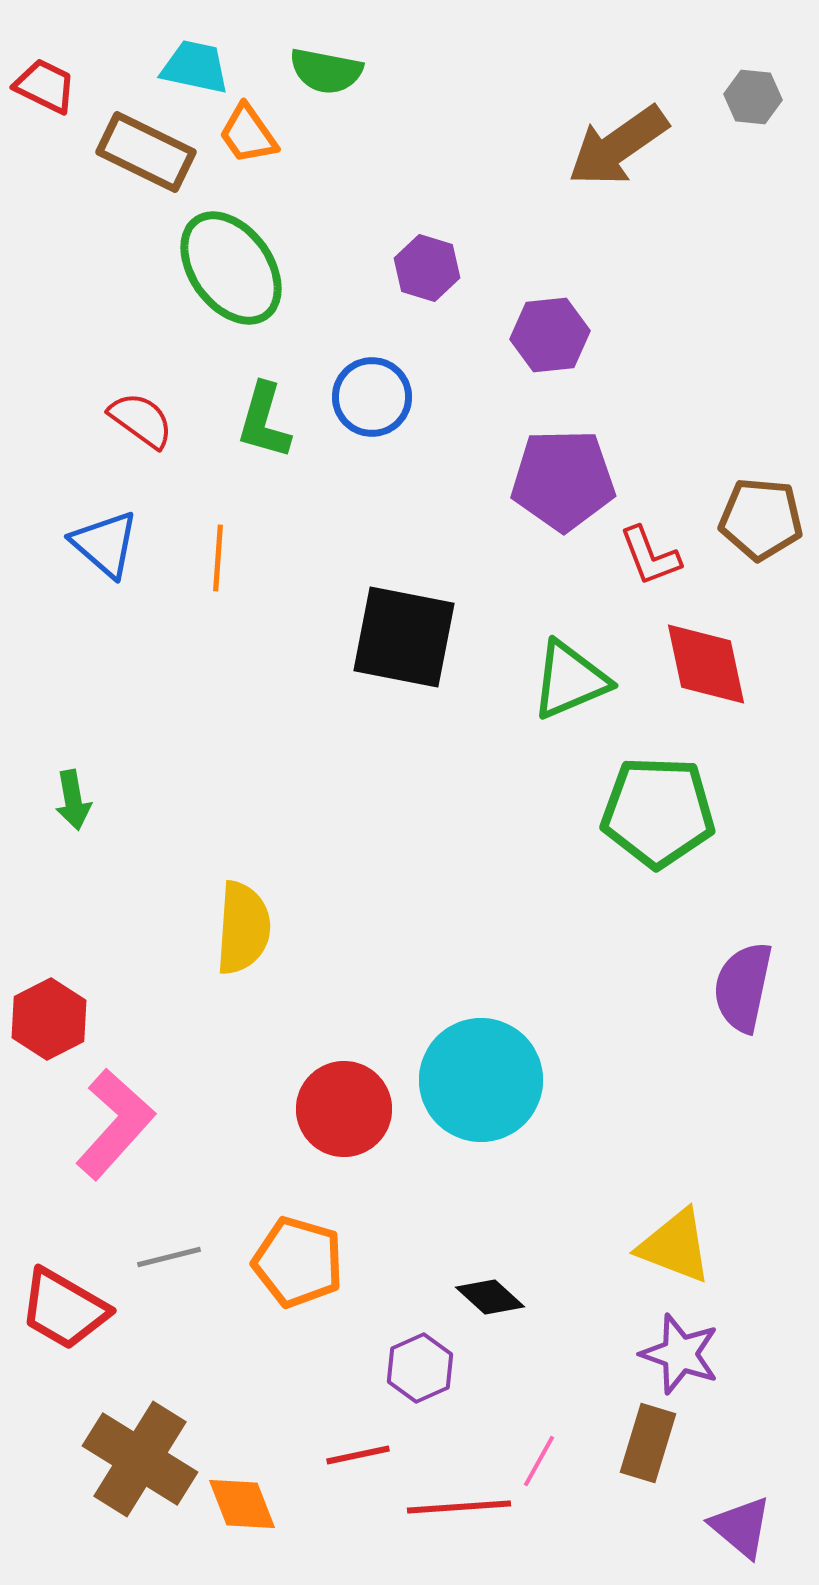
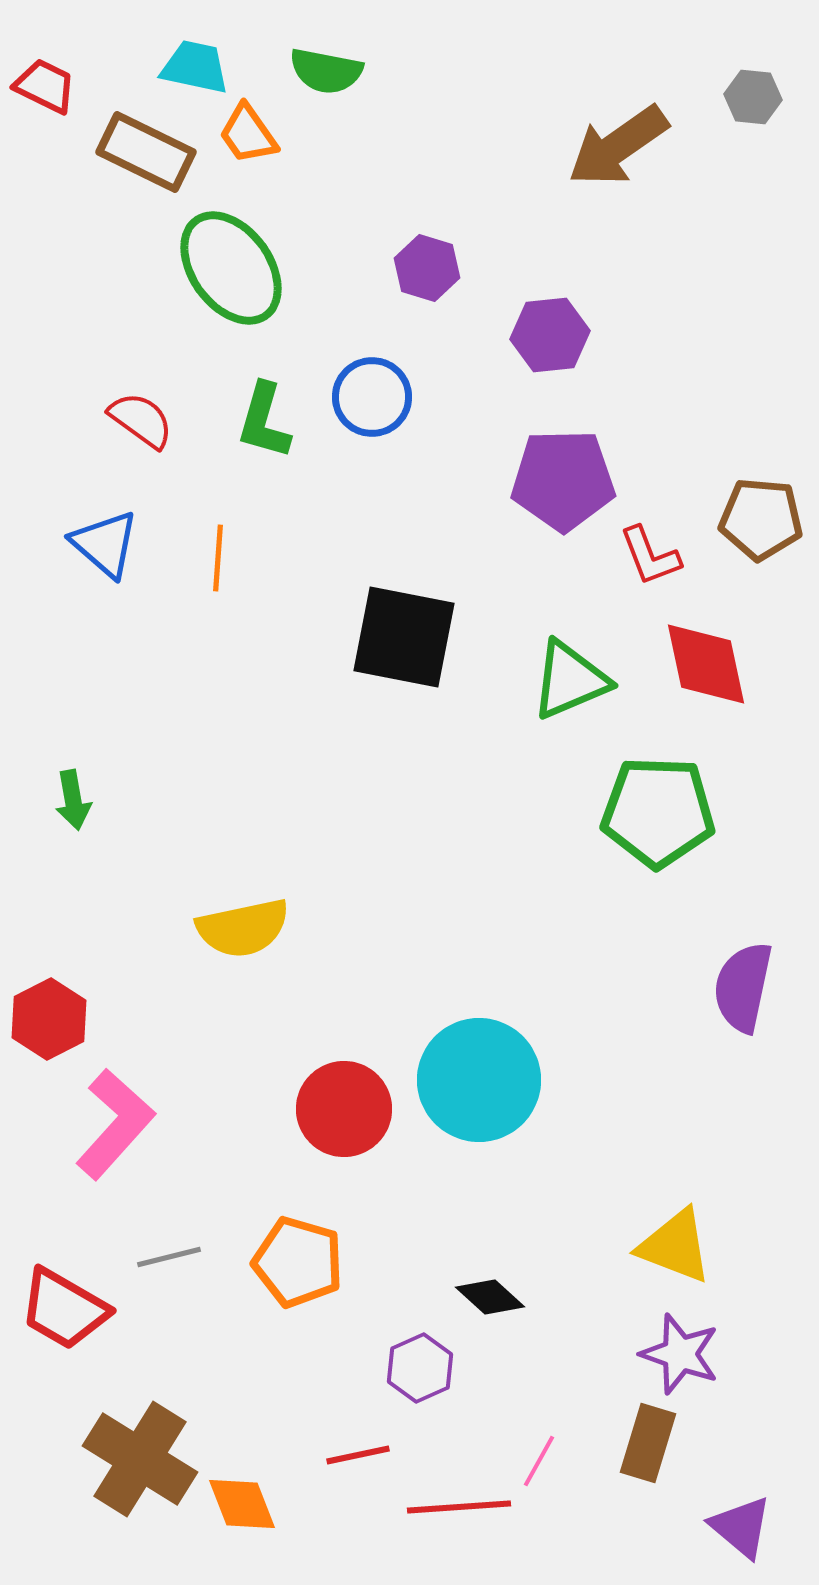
yellow semicircle at (243, 928): rotated 74 degrees clockwise
cyan circle at (481, 1080): moved 2 px left
